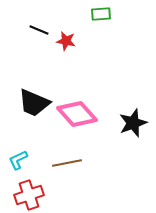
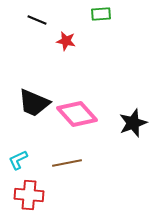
black line: moved 2 px left, 10 px up
red cross: rotated 24 degrees clockwise
